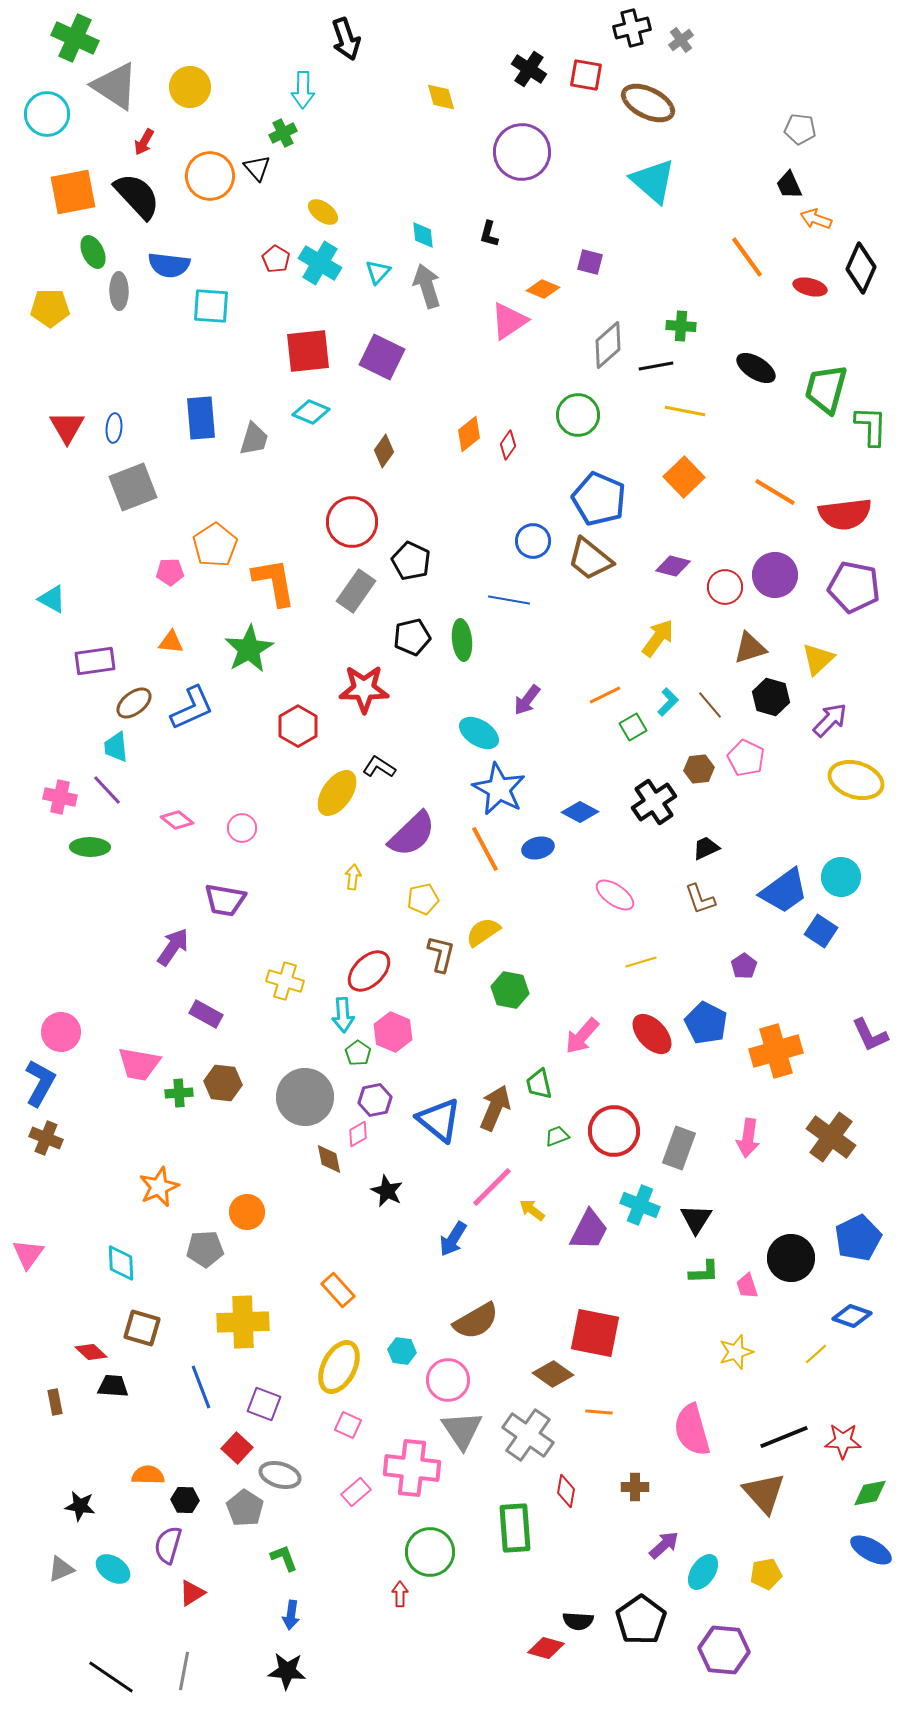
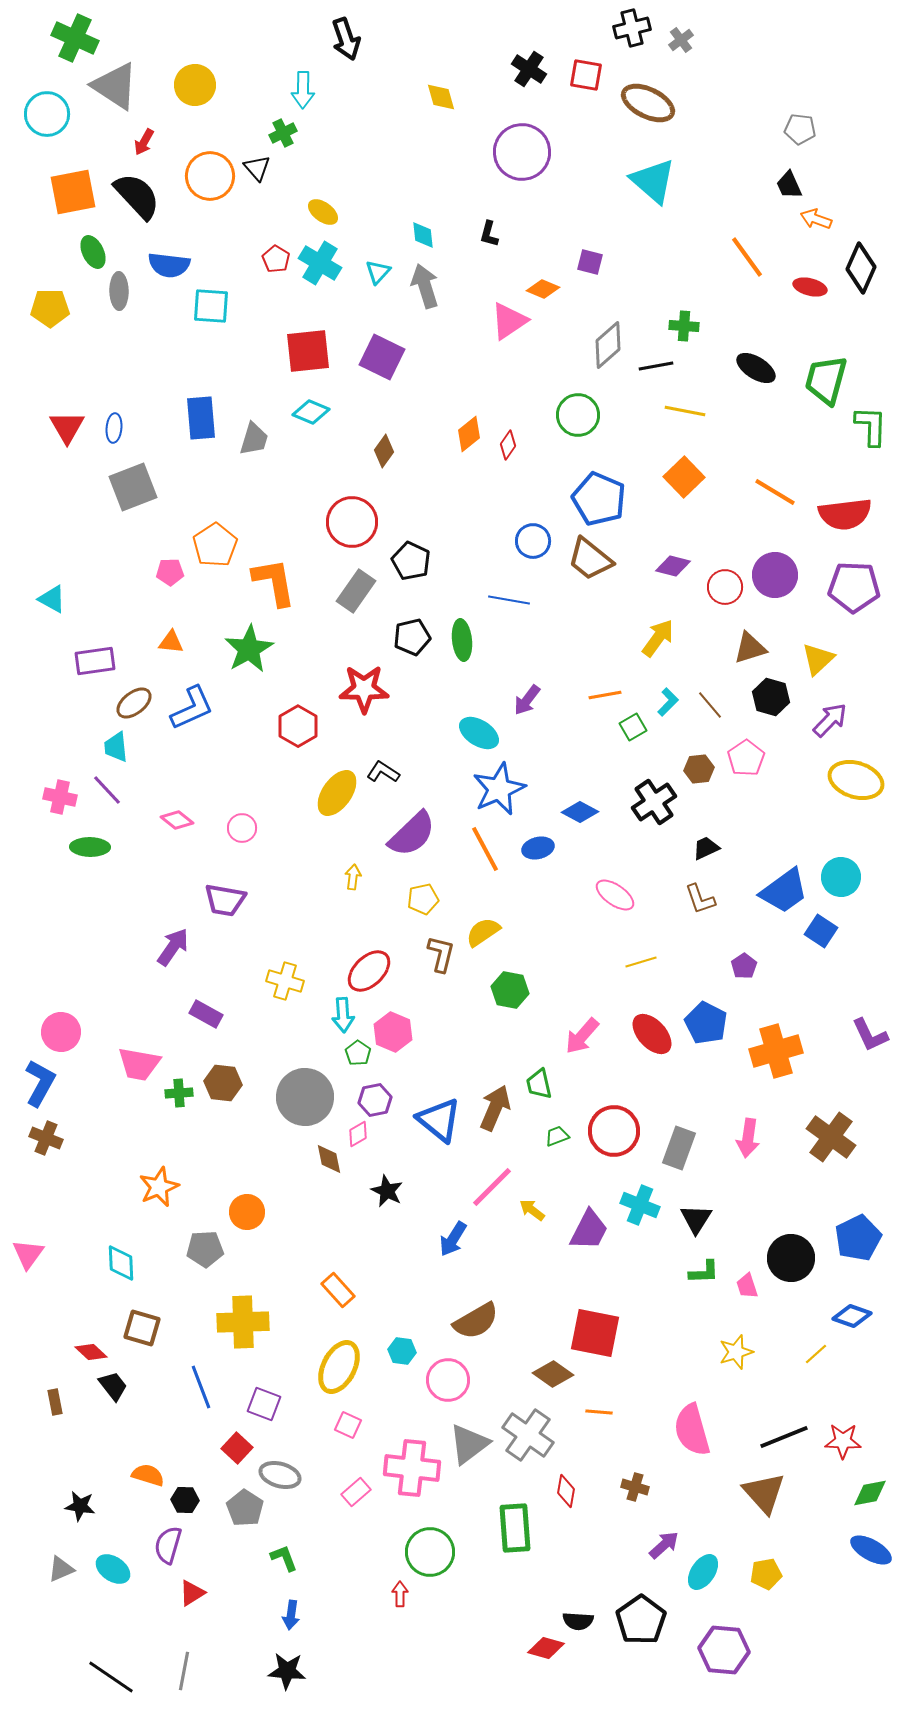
yellow circle at (190, 87): moved 5 px right, 2 px up
gray arrow at (427, 286): moved 2 px left
green cross at (681, 326): moved 3 px right
green trapezoid at (826, 389): moved 9 px up
purple pentagon at (854, 587): rotated 9 degrees counterclockwise
orange line at (605, 695): rotated 16 degrees clockwise
pink pentagon at (746, 758): rotated 12 degrees clockwise
black L-shape at (379, 767): moved 4 px right, 5 px down
blue star at (499, 789): rotated 20 degrees clockwise
black trapezoid at (113, 1386): rotated 48 degrees clockwise
gray triangle at (462, 1430): moved 7 px right, 14 px down; rotated 27 degrees clockwise
orange semicircle at (148, 1475): rotated 16 degrees clockwise
brown cross at (635, 1487): rotated 16 degrees clockwise
